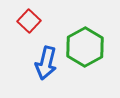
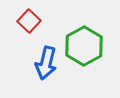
green hexagon: moved 1 px left, 1 px up
